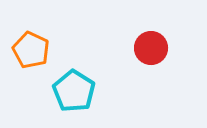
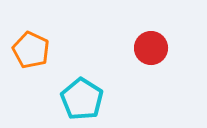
cyan pentagon: moved 8 px right, 8 px down
